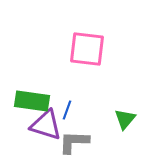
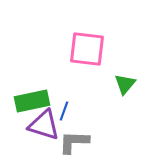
green rectangle: rotated 20 degrees counterclockwise
blue line: moved 3 px left, 1 px down
green triangle: moved 35 px up
purple triangle: moved 2 px left
